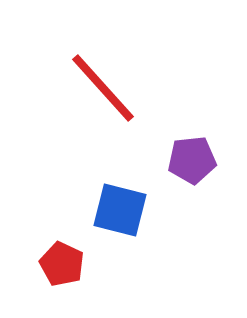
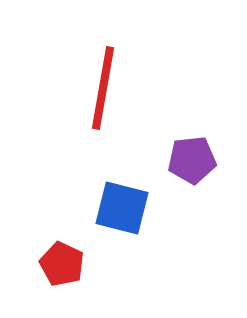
red line: rotated 52 degrees clockwise
blue square: moved 2 px right, 2 px up
